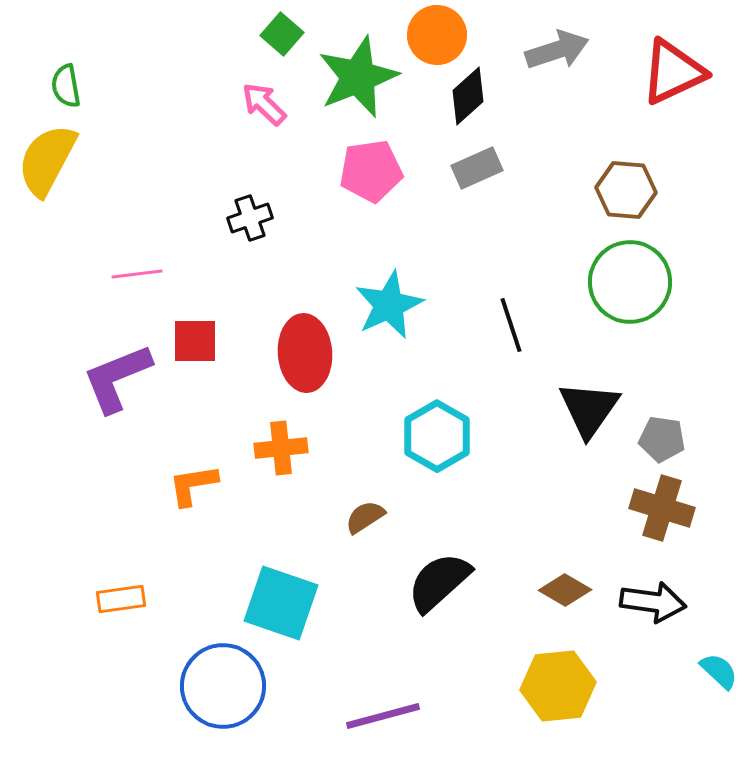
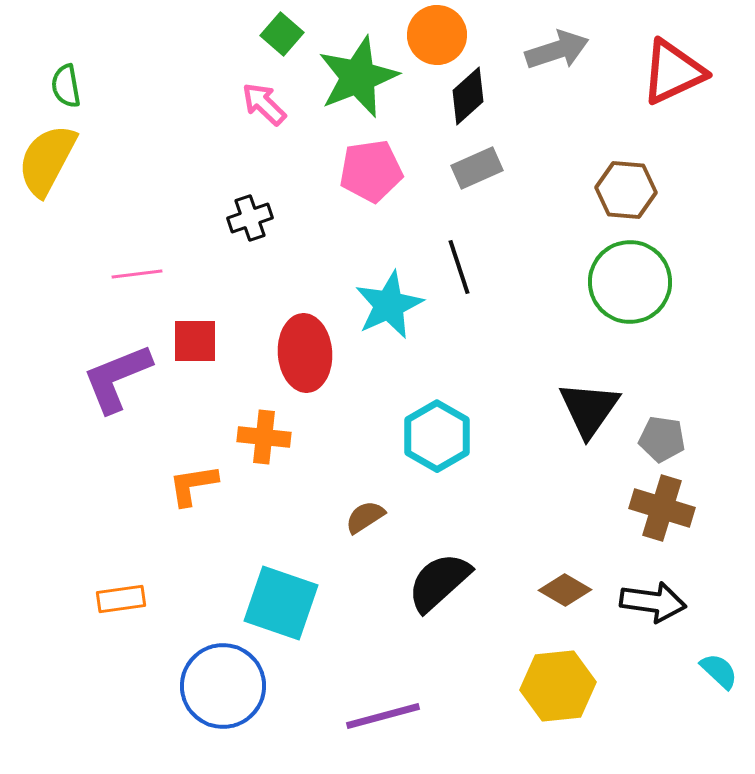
black line: moved 52 px left, 58 px up
orange cross: moved 17 px left, 11 px up; rotated 12 degrees clockwise
